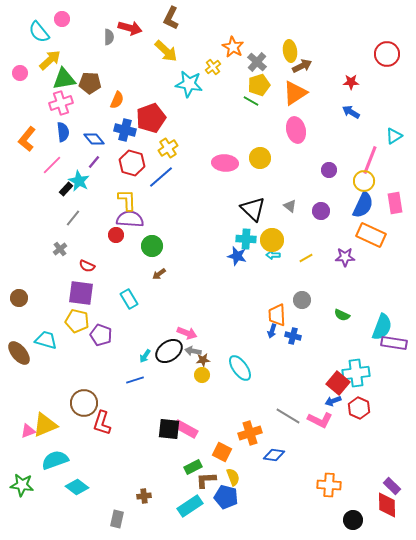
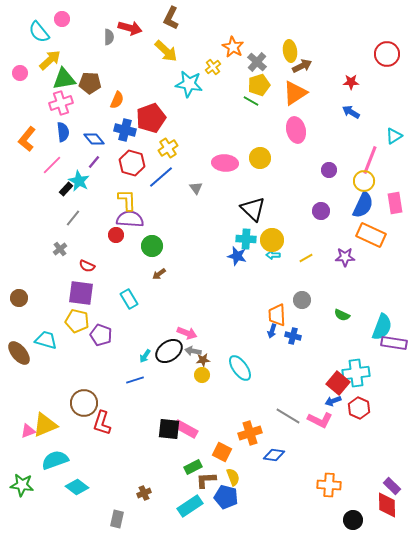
gray triangle at (290, 206): moved 94 px left, 18 px up; rotated 16 degrees clockwise
brown cross at (144, 496): moved 3 px up; rotated 16 degrees counterclockwise
